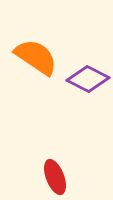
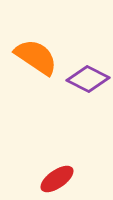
red ellipse: moved 2 px right, 2 px down; rotated 76 degrees clockwise
